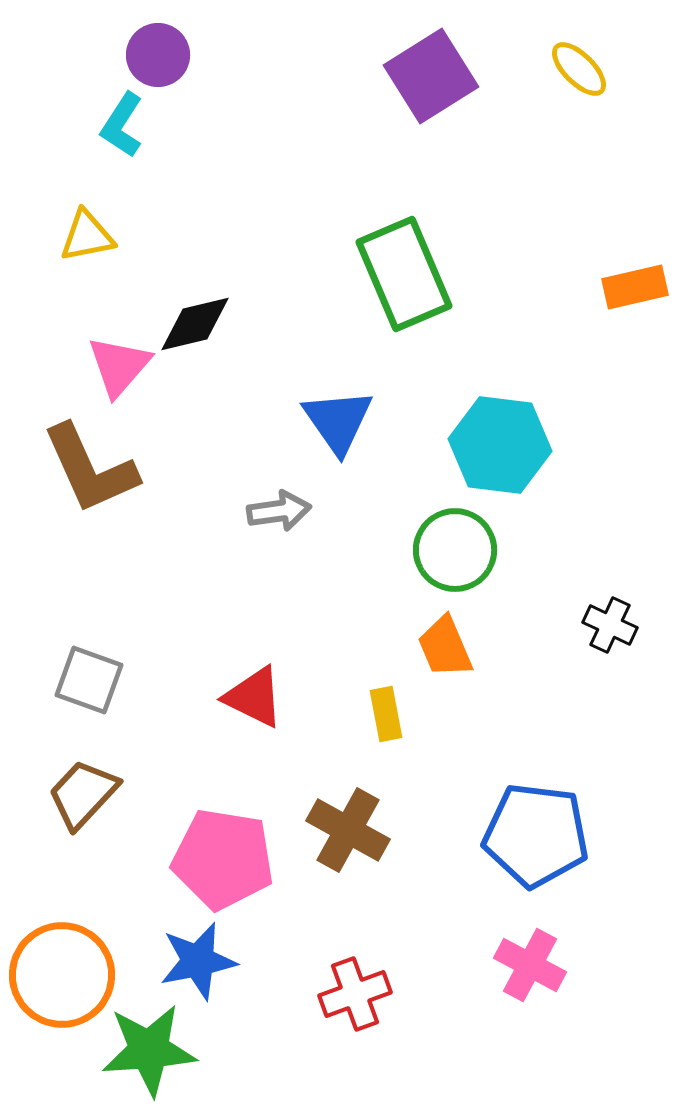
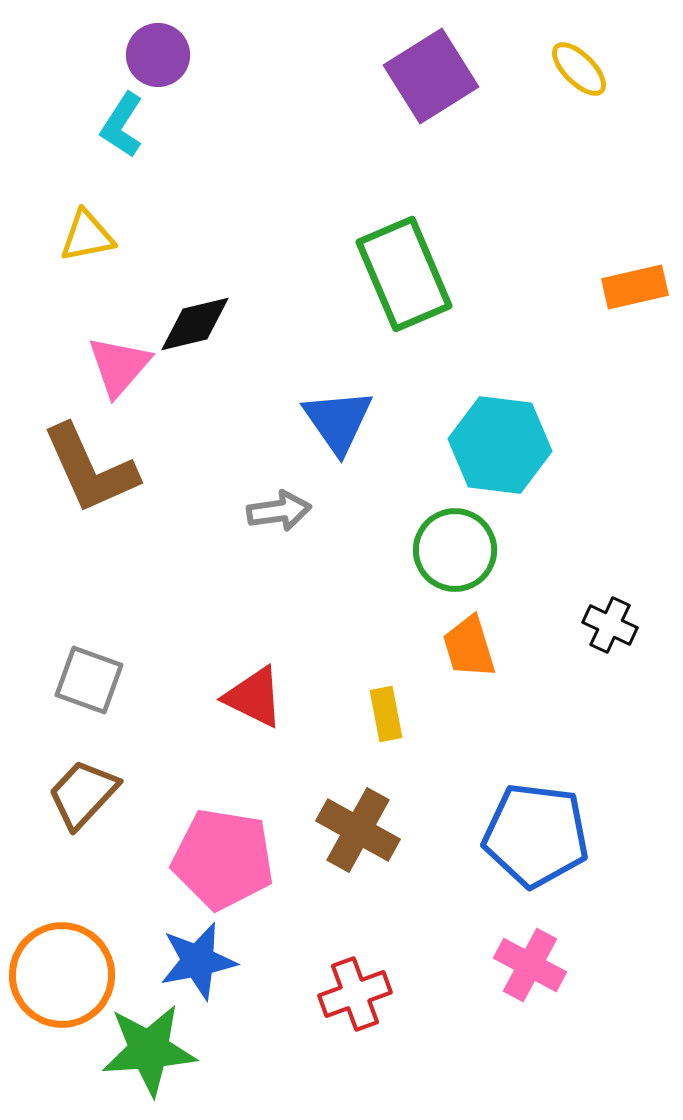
orange trapezoid: moved 24 px right; rotated 6 degrees clockwise
brown cross: moved 10 px right
